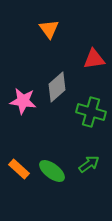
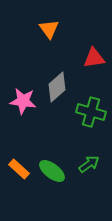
red triangle: moved 1 px up
